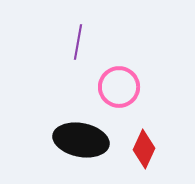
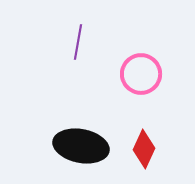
pink circle: moved 22 px right, 13 px up
black ellipse: moved 6 px down
